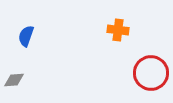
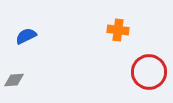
blue semicircle: rotated 45 degrees clockwise
red circle: moved 2 px left, 1 px up
